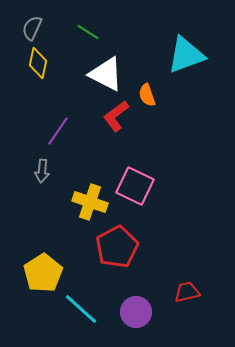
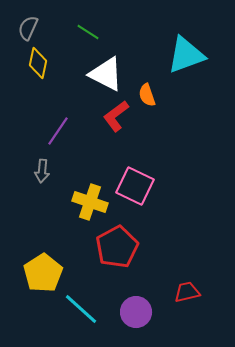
gray semicircle: moved 4 px left
